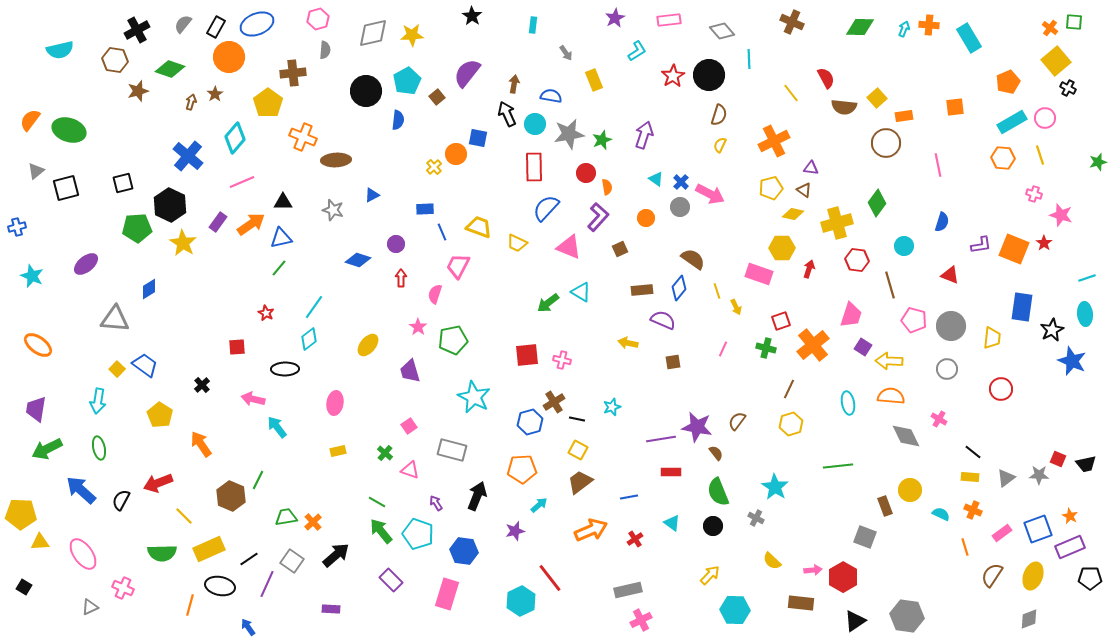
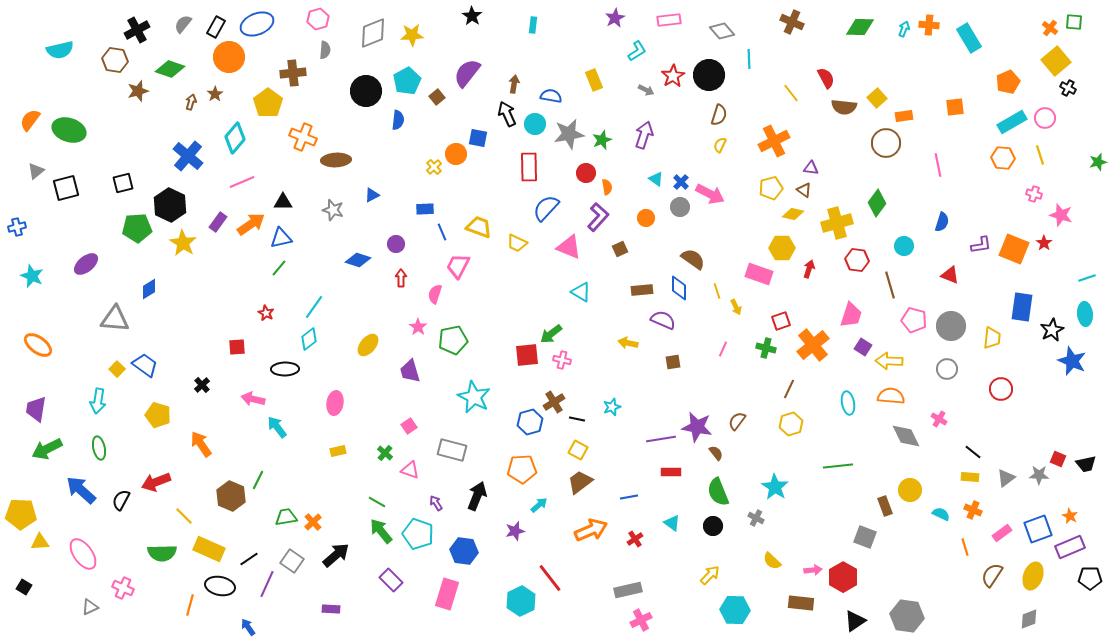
gray diamond at (373, 33): rotated 8 degrees counterclockwise
gray arrow at (566, 53): moved 80 px right, 37 px down; rotated 28 degrees counterclockwise
red rectangle at (534, 167): moved 5 px left
blue diamond at (679, 288): rotated 40 degrees counterclockwise
green arrow at (548, 303): moved 3 px right, 31 px down
yellow pentagon at (160, 415): moved 2 px left; rotated 15 degrees counterclockwise
red arrow at (158, 483): moved 2 px left, 1 px up
yellow rectangle at (209, 549): rotated 48 degrees clockwise
